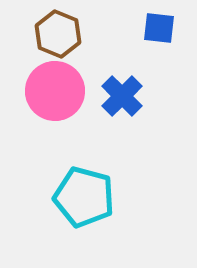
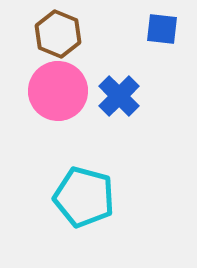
blue square: moved 3 px right, 1 px down
pink circle: moved 3 px right
blue cross: moved 3 px left
